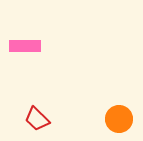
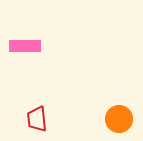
red trapezoid: rotated 40 degrees clockwise
